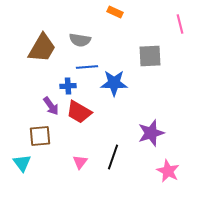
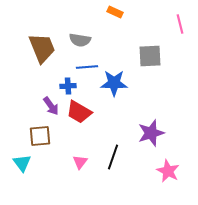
brown trapezoid: rotated 52 degrees counterclockwise
